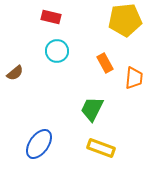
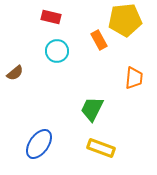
orange rectangle: moved 6 px left, 23 px up
